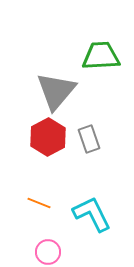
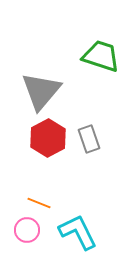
green trapezoid: rotated 21 degrees clockwise
gray triangle: moved 15 px left
red hexagon: moved 1 px down
cyan L-shape: moved 14 px left, 18 px down
pink circle: moved 21 px left, 22 px up
